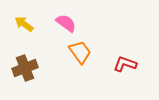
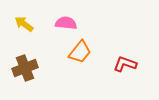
pink semicircle: rotated 30 degrees counterclockwise
orange trapezoid: rotated 75 degrees clockwise
